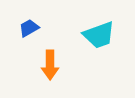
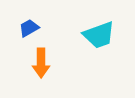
orange arrow: moved 9 px left, 2 px up
